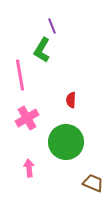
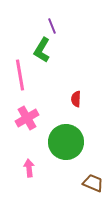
red semicircle: moved 5 px right, 1 px up
